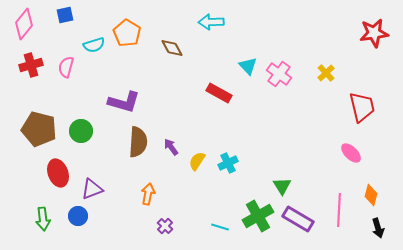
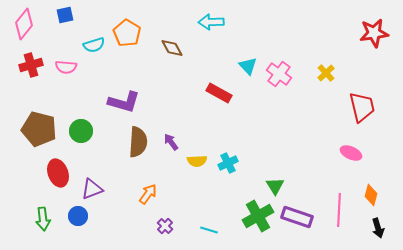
pink semicircle: rotated 100 degrees counterclockwise
purple arrow: moved 5 px up
pink ellipse: rotated 20 degrees counterclockwise
yellow semicircle: rotated 126 degrees counterclockwise
green triangle: moved 7 px left
orange arrow: rotated 25 degrees clockwise
purple rectangle: moved 1 px left, 2 px up; rotated 12 degrees counterclockwise
cyan line: moved 11 px left, 3 px down
